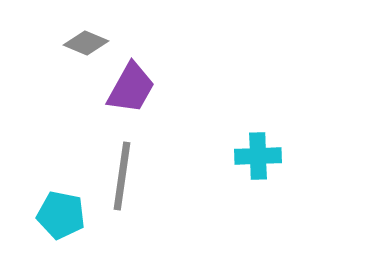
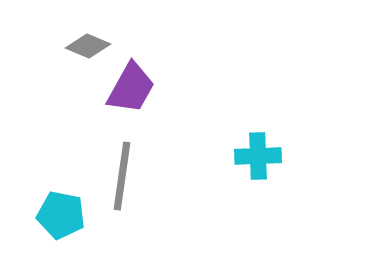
gray diamond: moved 2 px right, 3 px down
